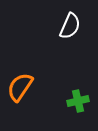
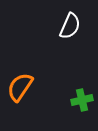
green cross: moved 4 px right, 1 px up
